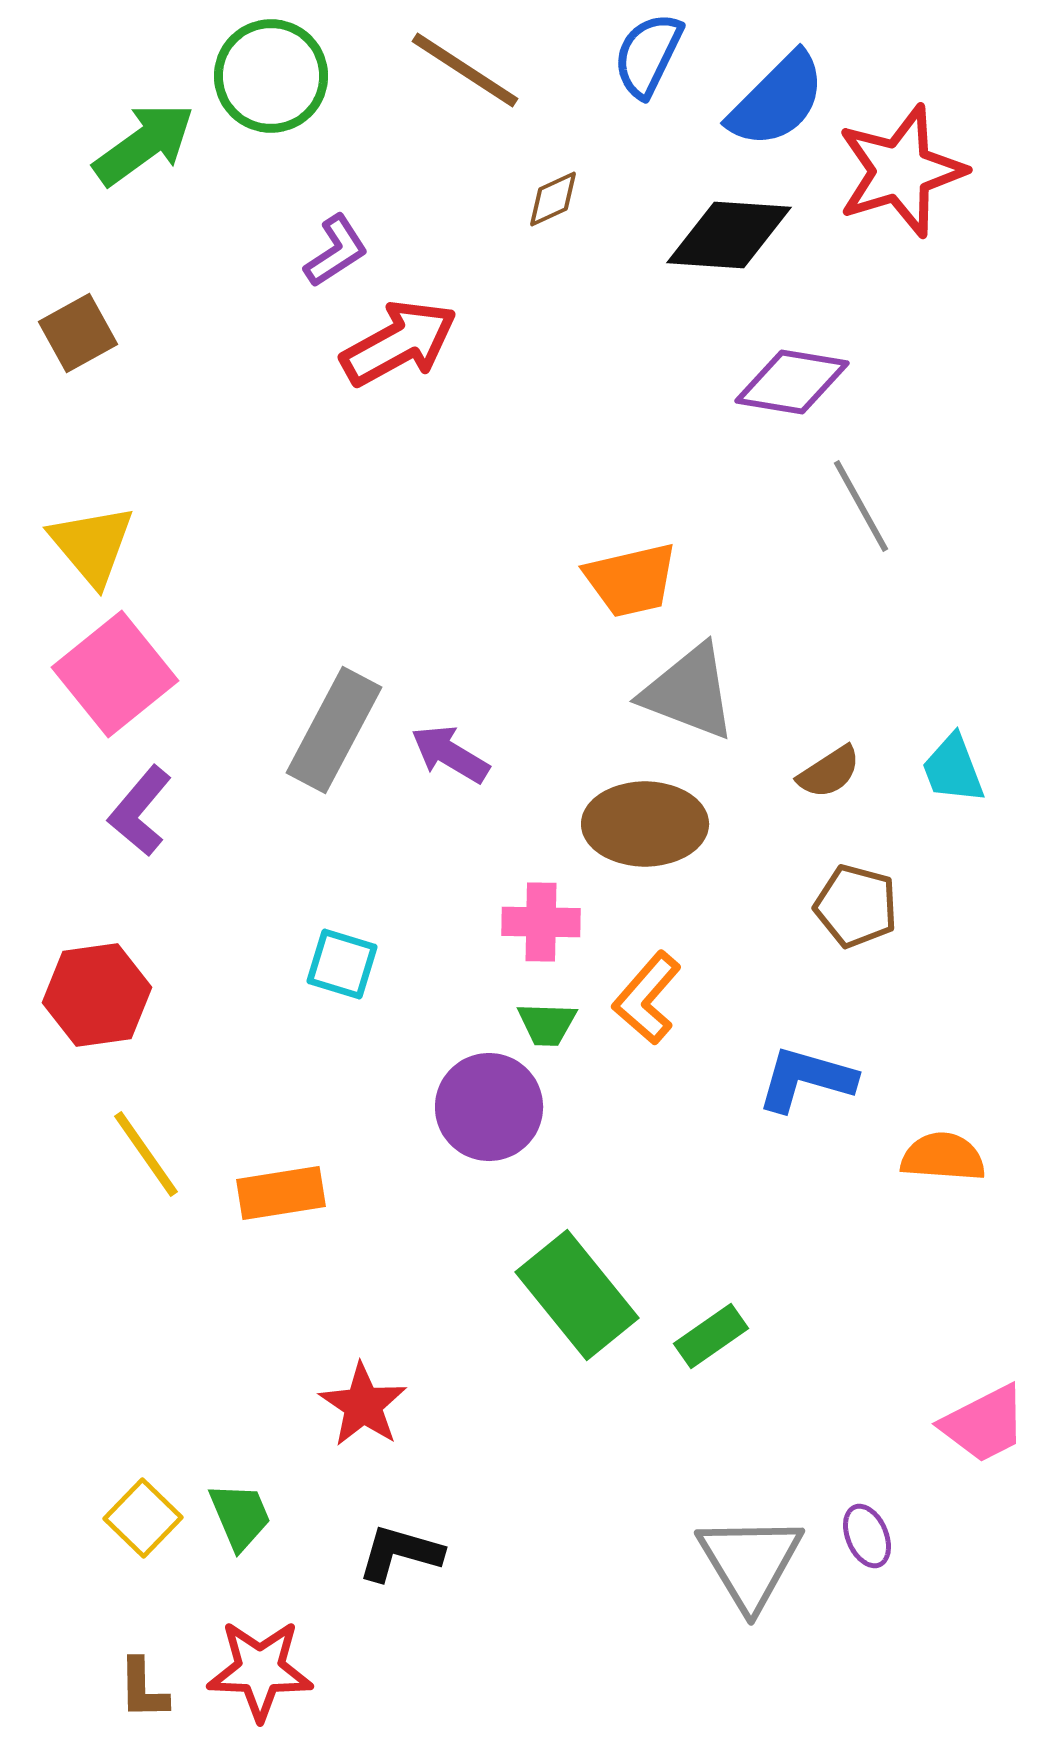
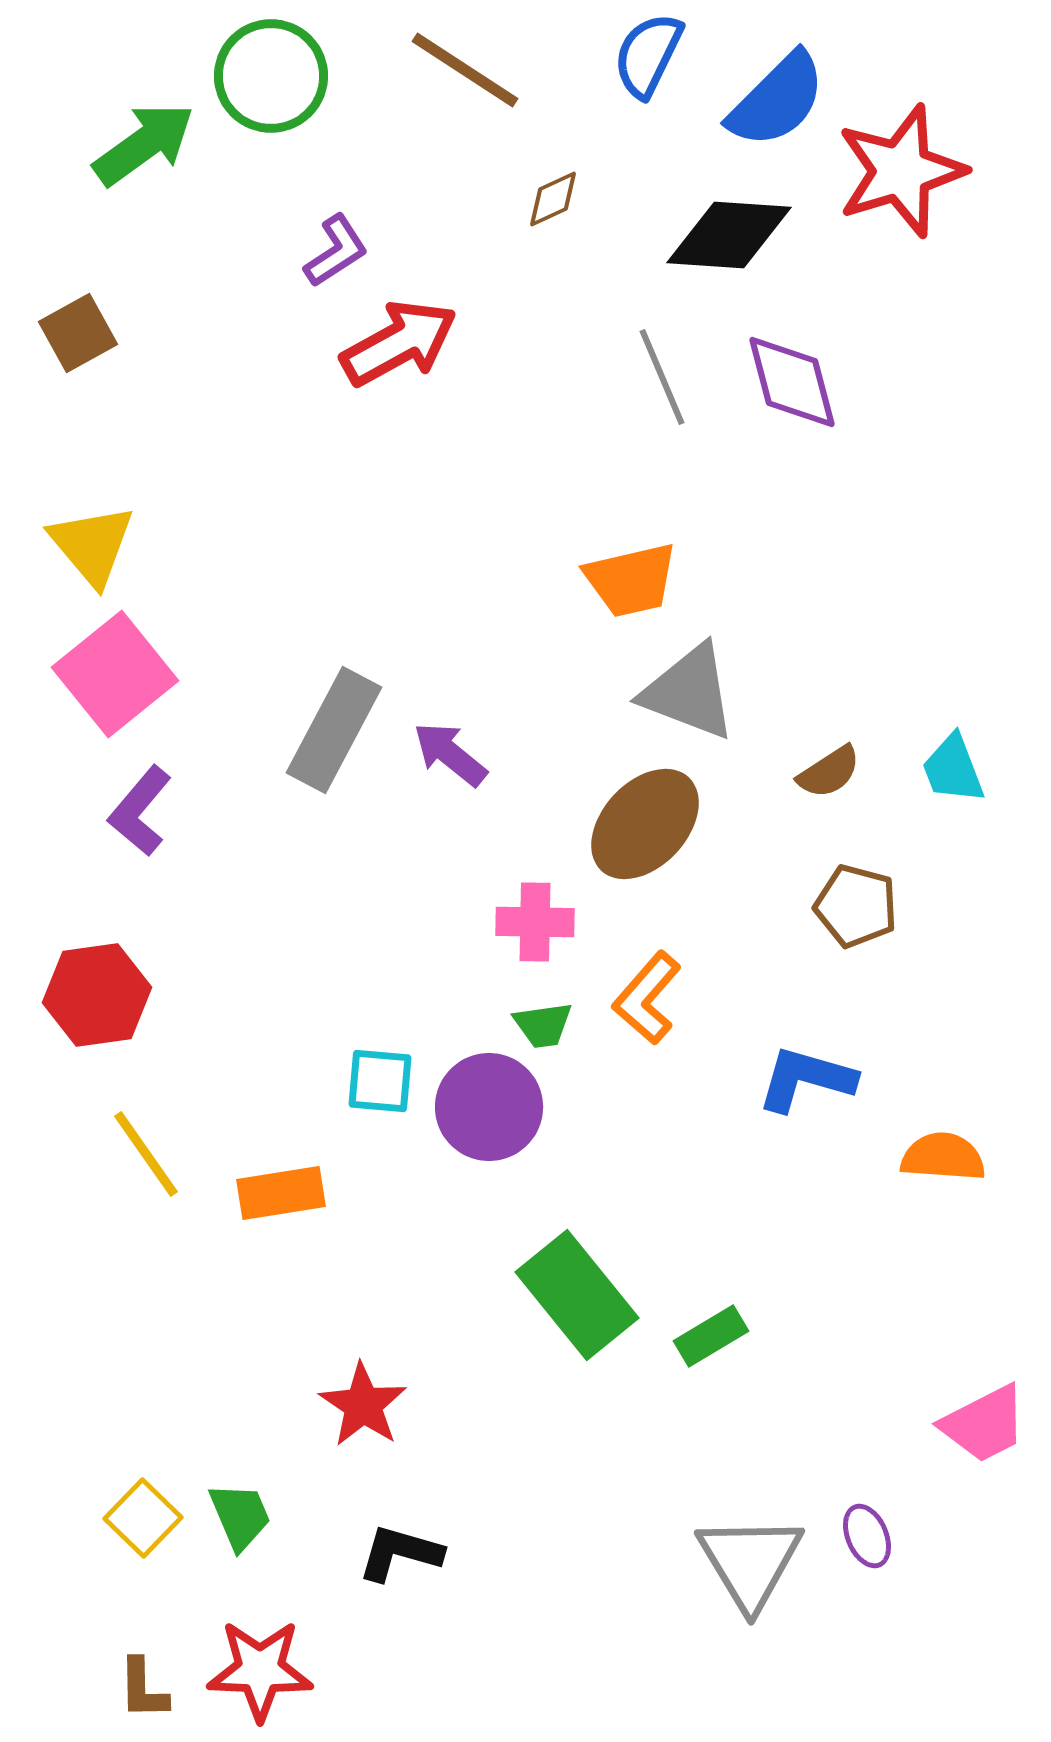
purple diamond at (792, 382): rotated 66 degrees clockwise
gray line at (861, 506): moved 199 px left, 129 px up; rotated 6 degrees clockwise
purple arrow at (450, 754): rotated 8 degrees clockwise
brown ellipse at (645, 824): rotated 47 degrees counterclockwise
pink cross at (541, 922): moved 6 px left
cyan square at (342, 964): moved 38 px right, 117 px down; rotated 12 degrees counterclockwise
green trapezoid at (547, 1024): moved 4 px left, 1 px down; rotated 10 degrees counterclockwise
green rectangle at (711, 1336): rotated 4 degrees clockwise
